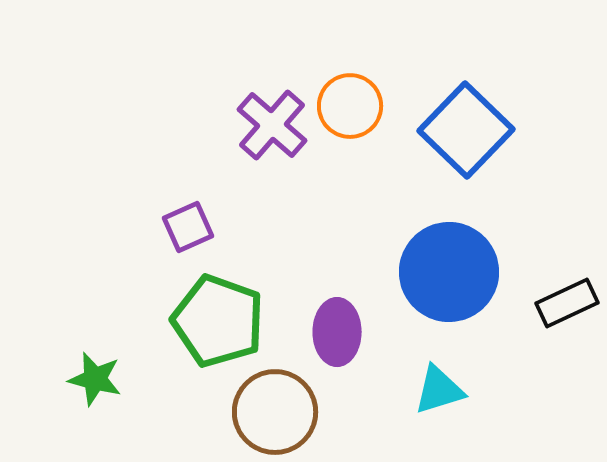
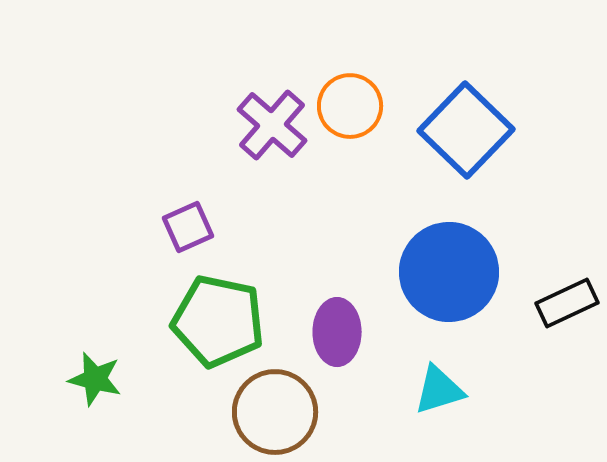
green pentagon: rotated 8 degrees counterclockwise
